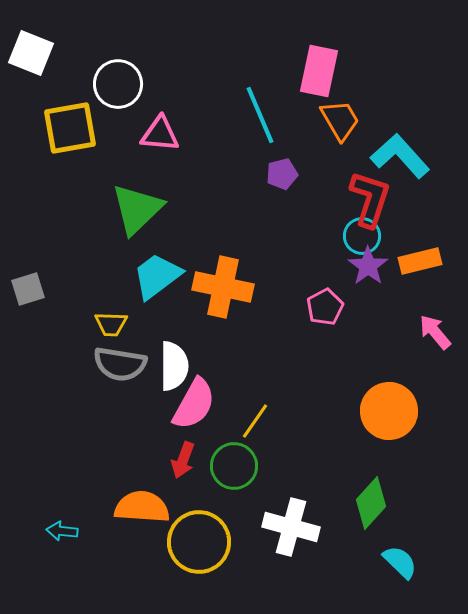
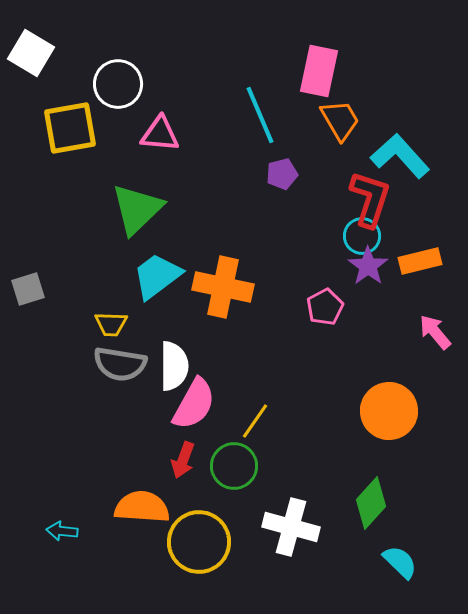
white square: rotated 9 degrees clockwise
